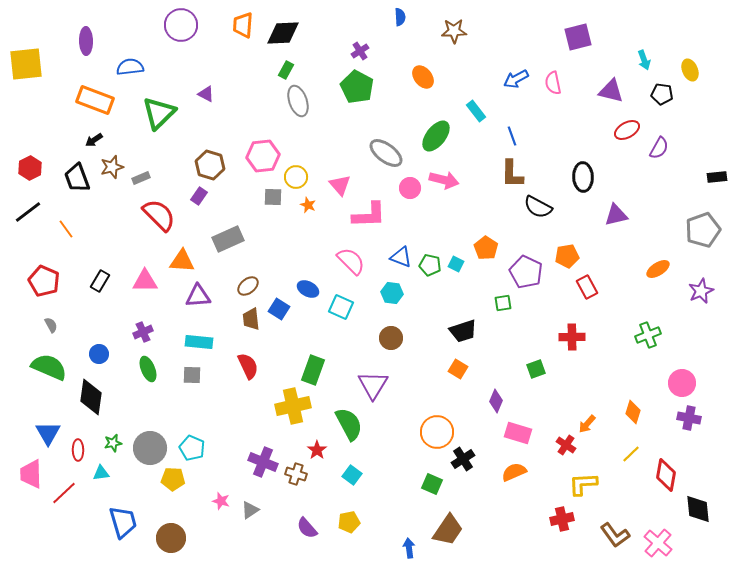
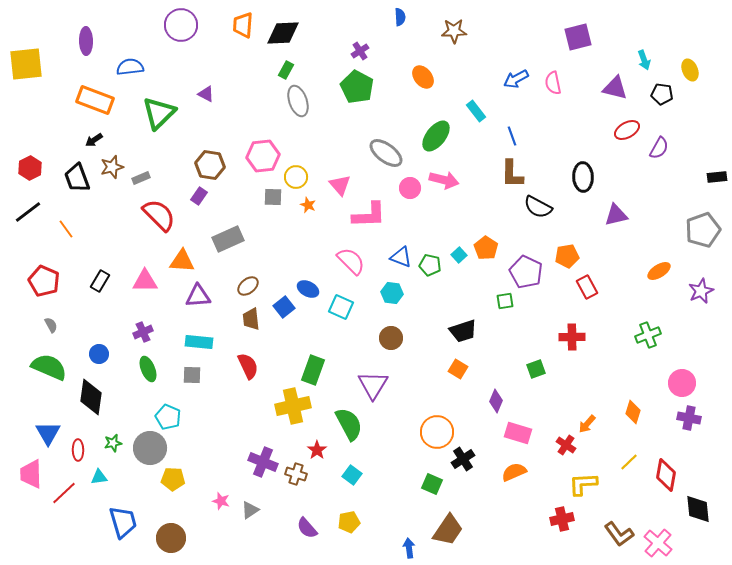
purple triangle at (611, 91): moved 4 px right, 3 px up
brown hexagon at (210, 165): rotated 8 degrees counterclockwise
cyan square at (456, 264): moved 3 px right, 9 px up; rotated 21 degrees clockwise
orange ellipse at (658, 269): moved 1 px right, 2 px down
green square at (503, 303): moved 2 px right, 2 px up
blue square at (279, 309): moved 5 px right, 2 px up; rotated 20 degrees clockwise
cyan pentagon at (192, 448): moved 24 px left, 31 px up
yellow line at (631, 454): moved 2 px left, 8 px down
cyan triangle at (101, 473): moved 2 px left, 4 px down
brown L-shape at (615, 535): moved 4 px right, 1 px up
